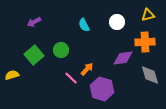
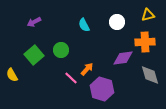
yellow semicircle: rotated 104 degrees counterclockwise
